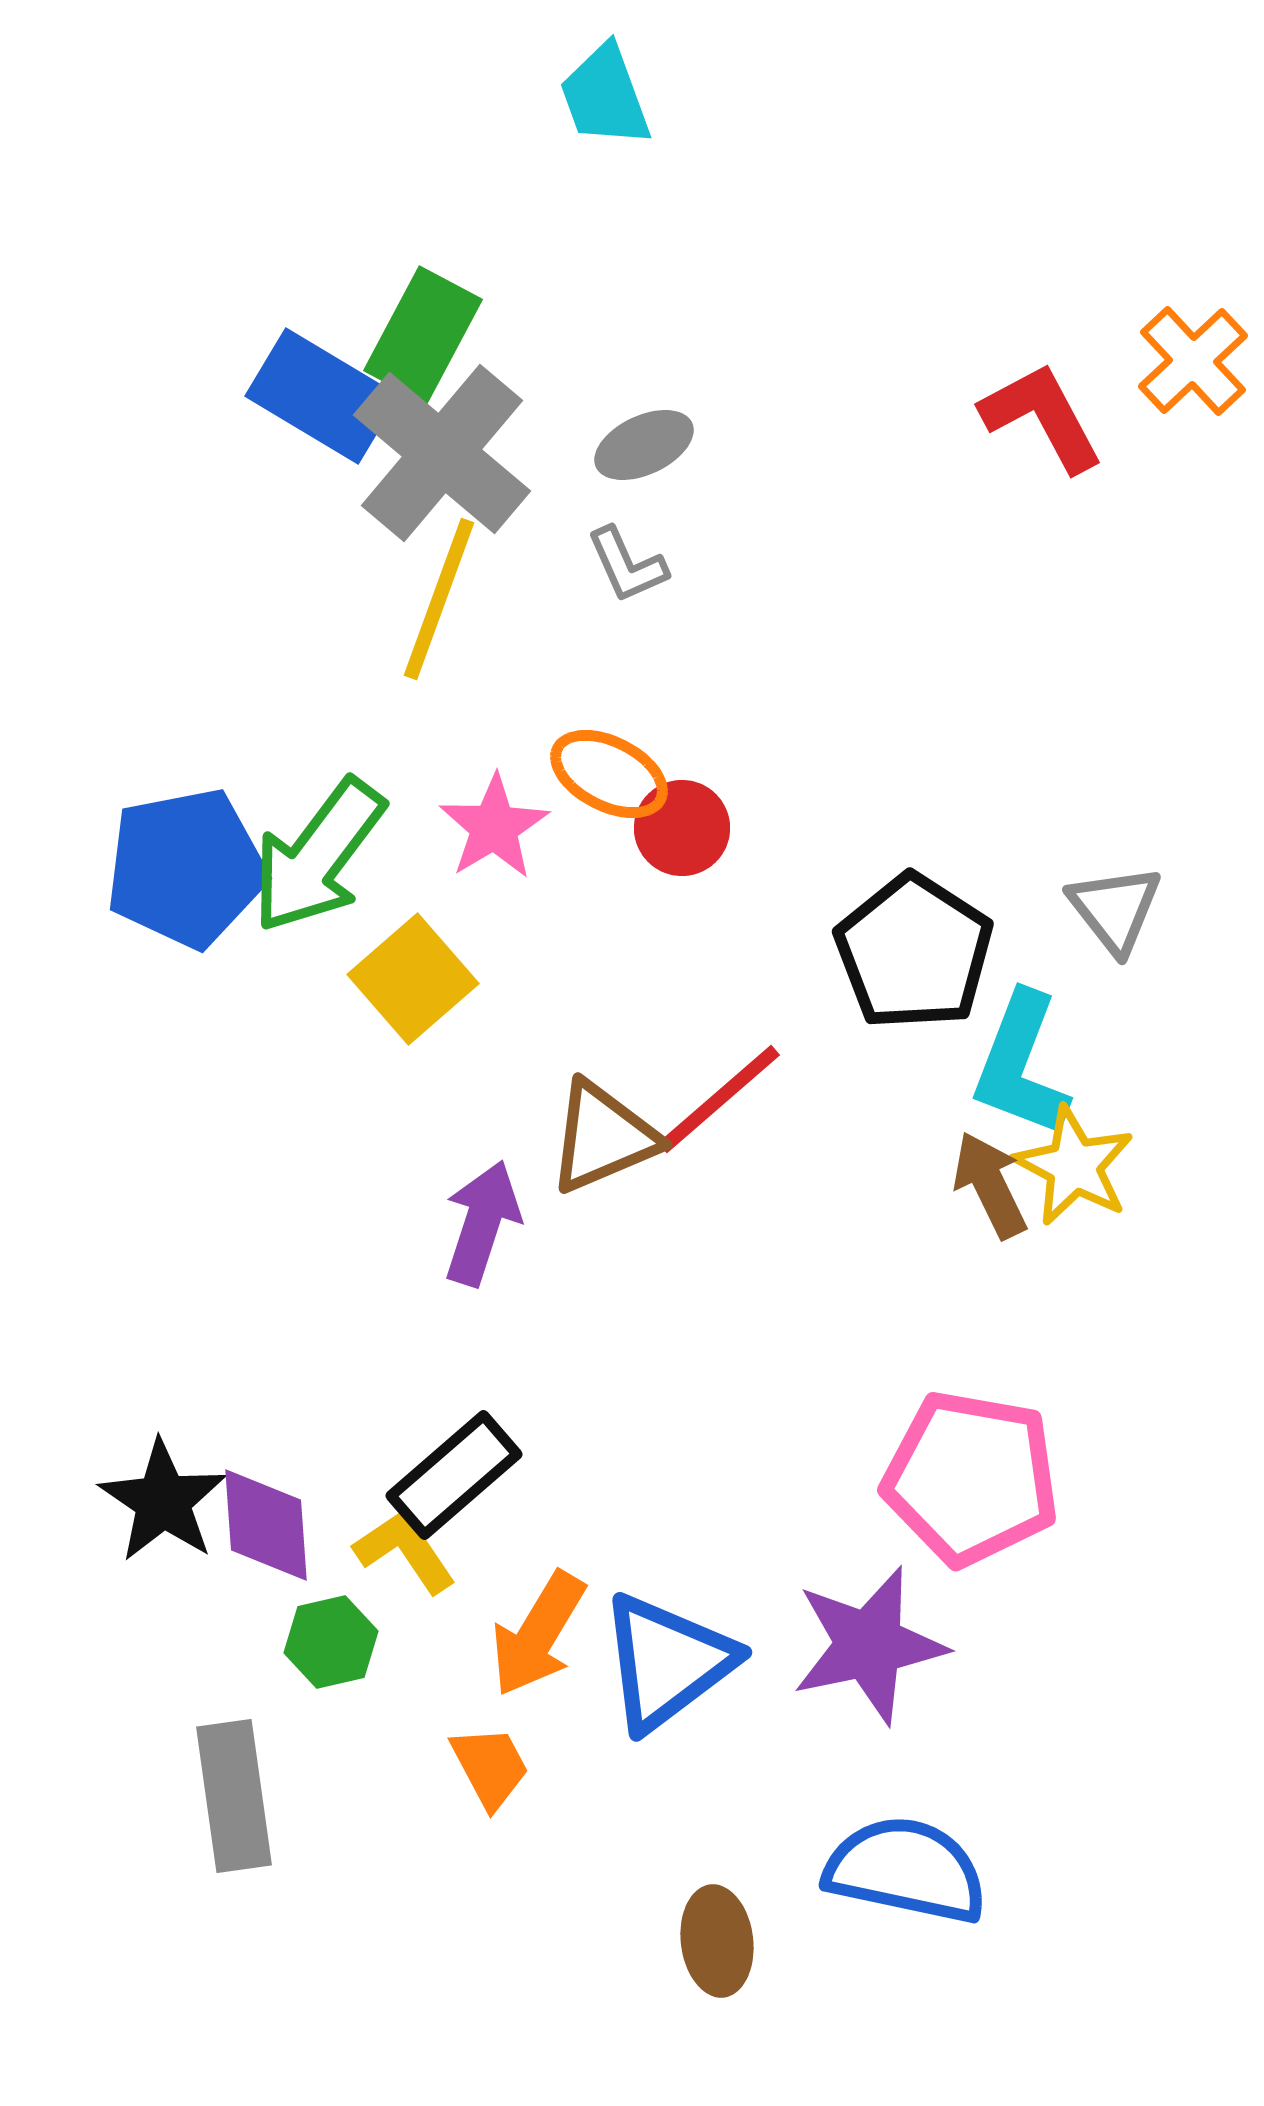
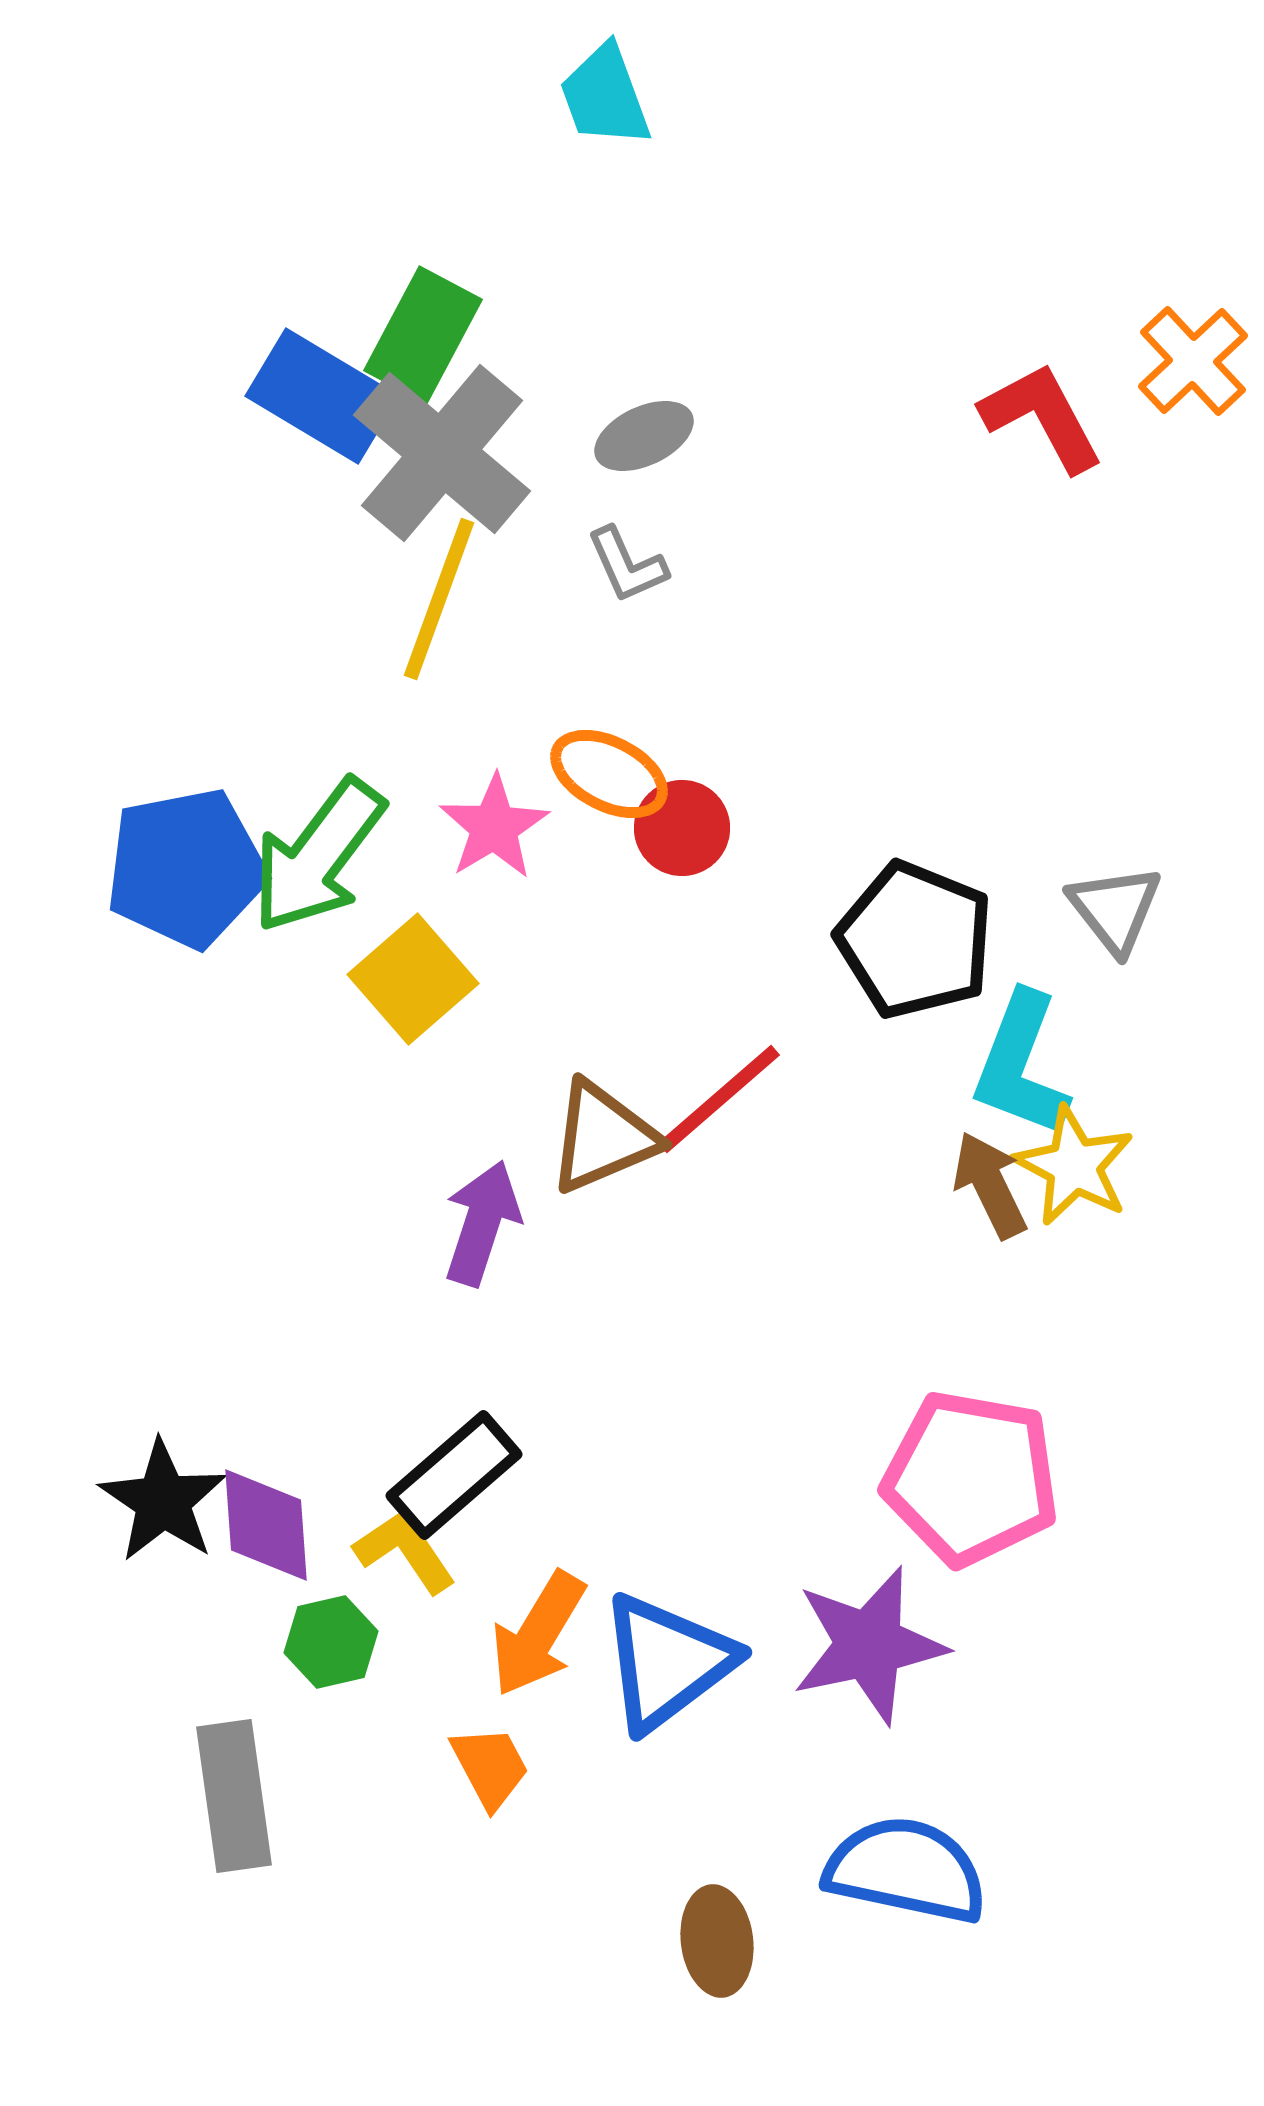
gray ellipse: moved 9 px up
black pentagon: moved 1 px right, 12 px up; rotated 11 degrees counterclockwise
